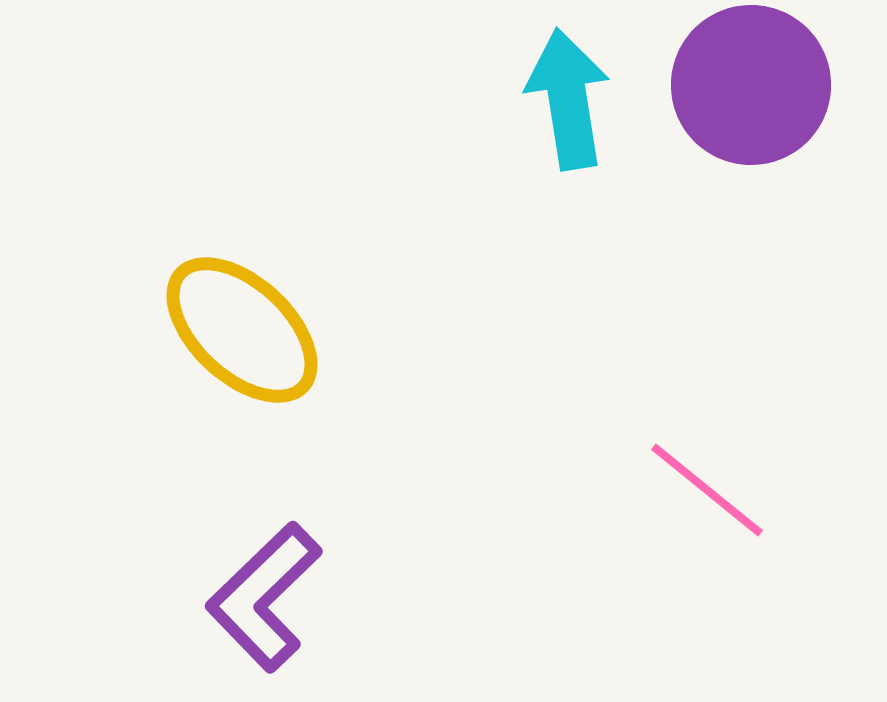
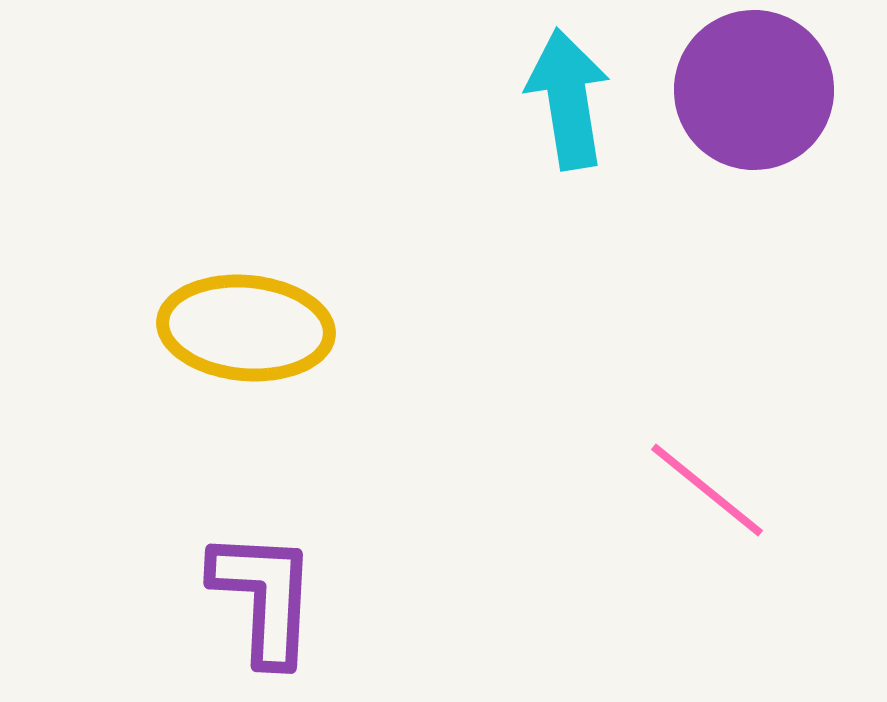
purple circle: moved 3 px right, 5 px down
yellow ellipse: moved 4 px right, 2 px up; rotated 38 degrees counterclockwise
purple L-shape: rotated 137 degrees clockwise
